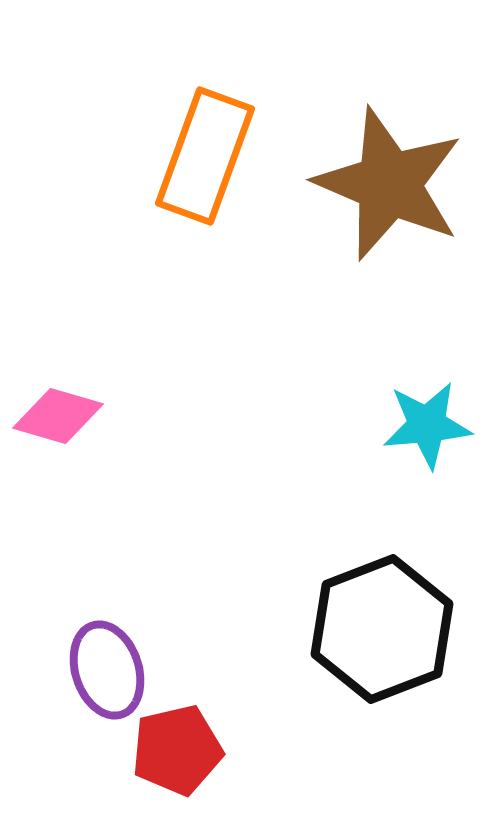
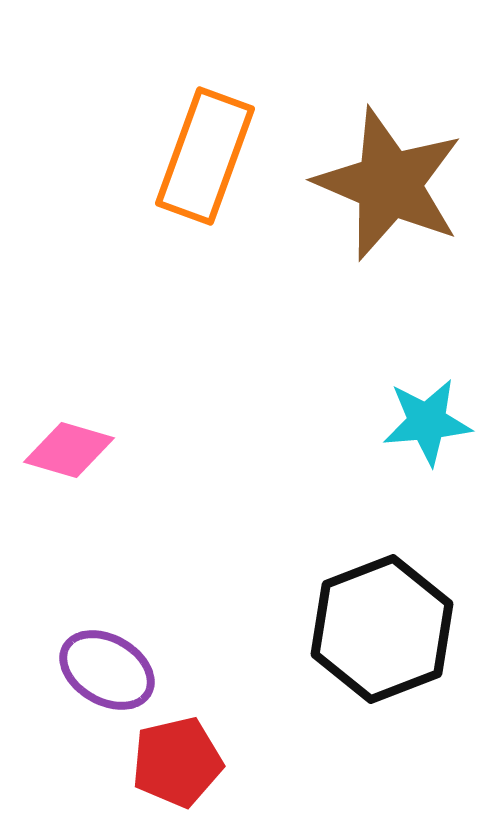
pink diamond: moved 11 px right, 34 px down
cyan star: moved 3 px up
purple ellipse: rotated 42 degrees counterclockwise
red pentagon: moved 12 px down
